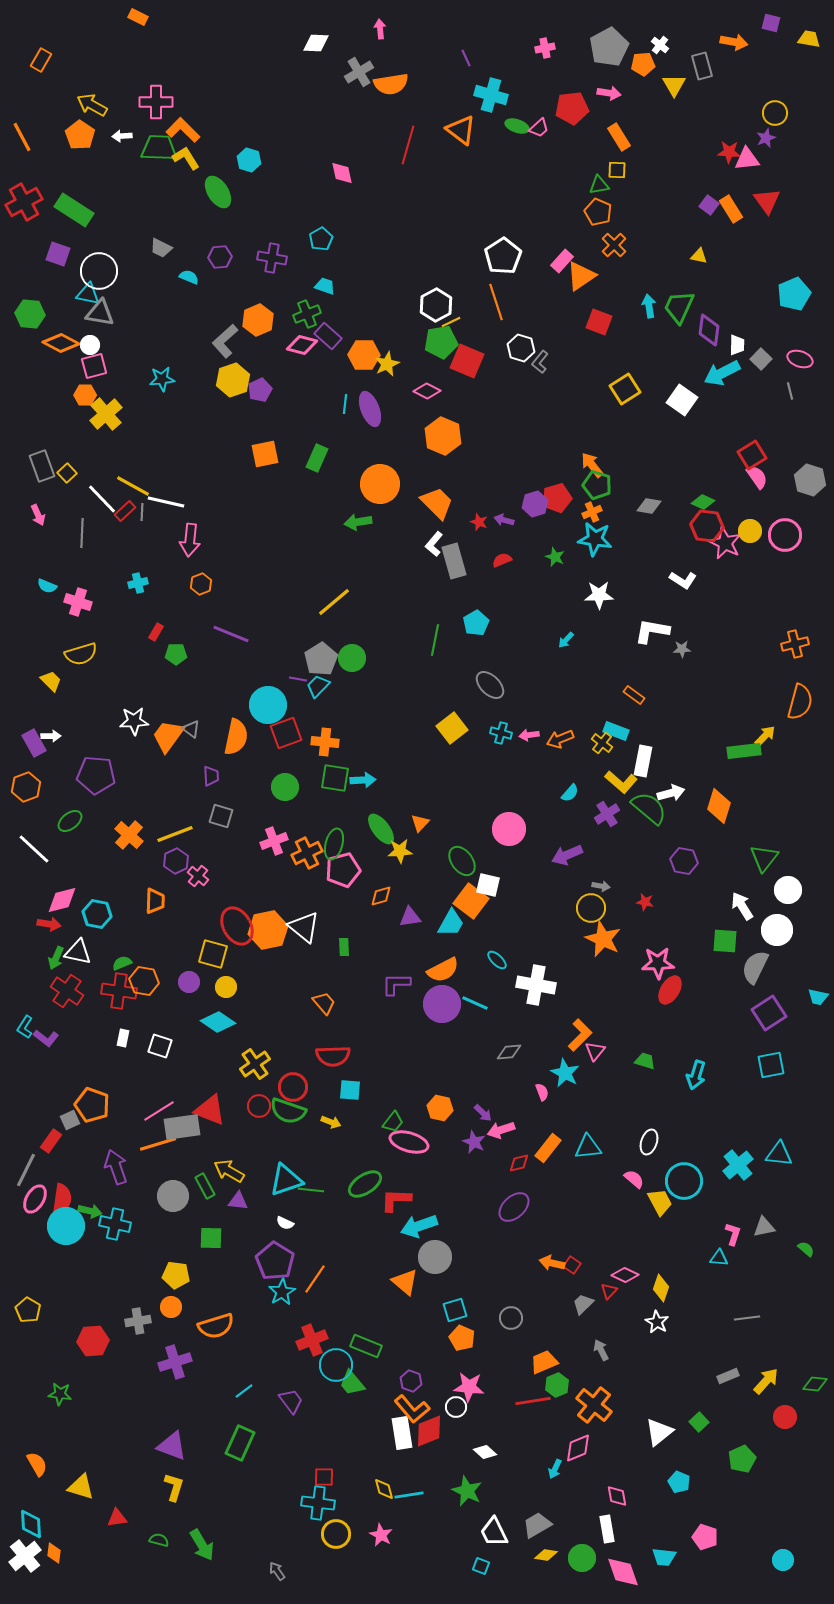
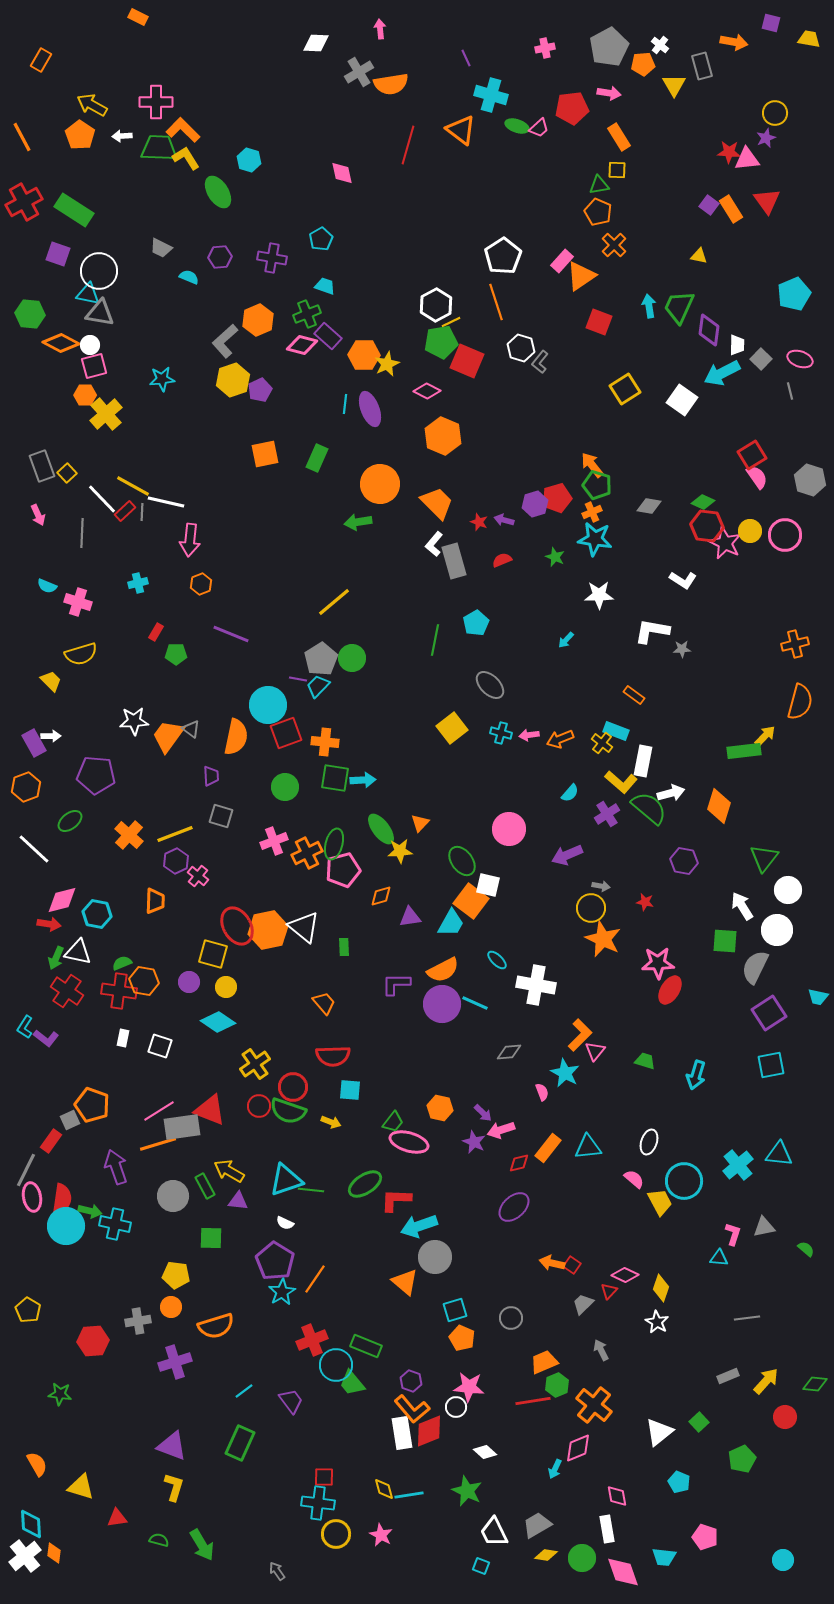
pink ellipse at (35, 1199): moved 3 px left, 2 px up; rotated 40 degrees counterclockwise
